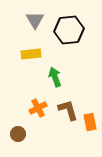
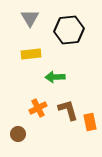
gray triangle: moved 5 px left, 2 px up
green arrow: rotated 72 degrees counterclockwise
